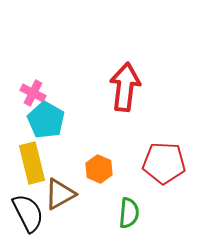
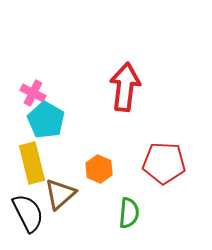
brown triangle: rotated 12 degrees counterclockwise
